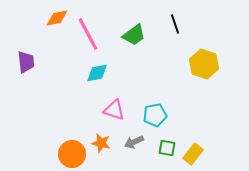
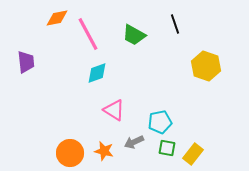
green trapezoid: rotated 65 degrees clockwise
yellow hexagon: moved 2 px right, 2 px down
cyan diamond: rotated 10 degrees counterclockwise
pink triangle: rotated 15 degrees clockwise
cyan pentagon: moved 5 px right, 7 px down
orange star: moved 3 px right, 8 px down
orange circle: moved 2 px left, 1 px up
